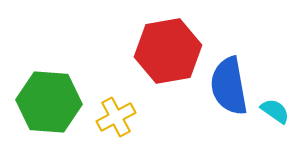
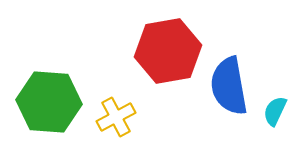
cyan semicircle: rotated 100 degrees counterclockwise
